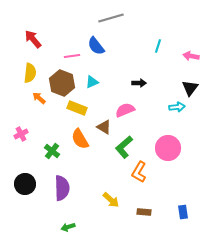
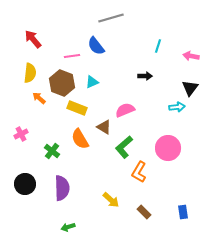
black arrow: moved 6 px right, 7 px up
brown rectangle: rotated 40 degrees clockwise
